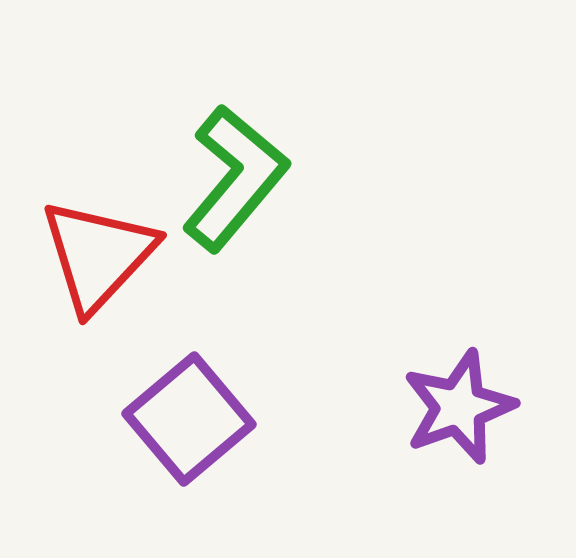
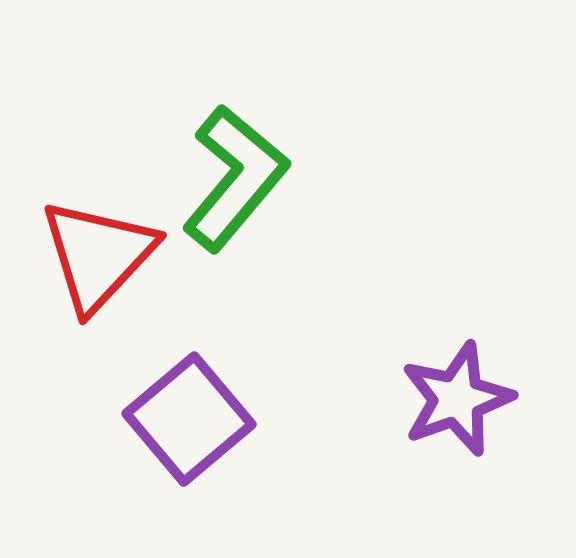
purple star: moved 2 px left, 8 px up
